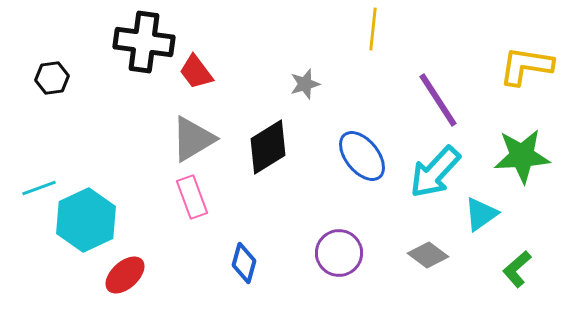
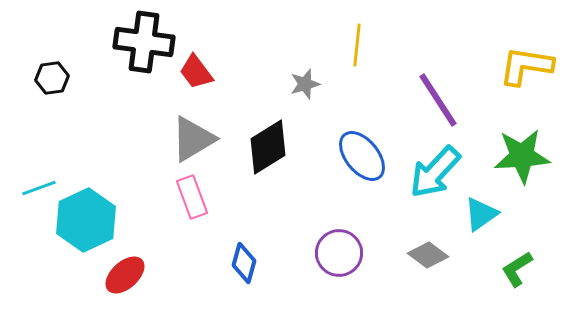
yellow line: moved 16 px left, 16 px down
green L-shape: rotated 9 degrees clockwise
